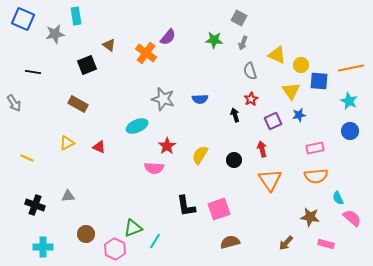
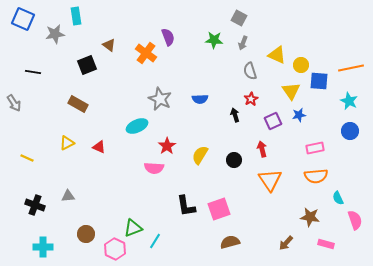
purple semicircle at (168, 37): rotated 60 degrees counterclockwise
gray star at (163, 99): moved 3 px left; rotated 10 degrees clockwise
pink semicircle at (352, 218): moved 3 px right, 2 px down; rotated 30 degrees clockwise
